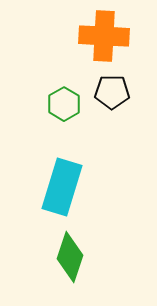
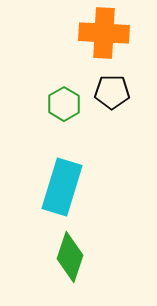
orange cross: moved 3 px up
